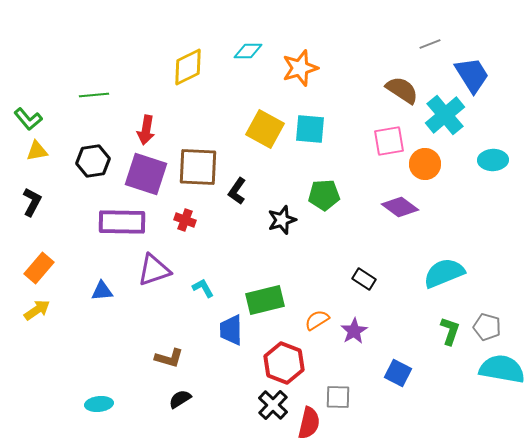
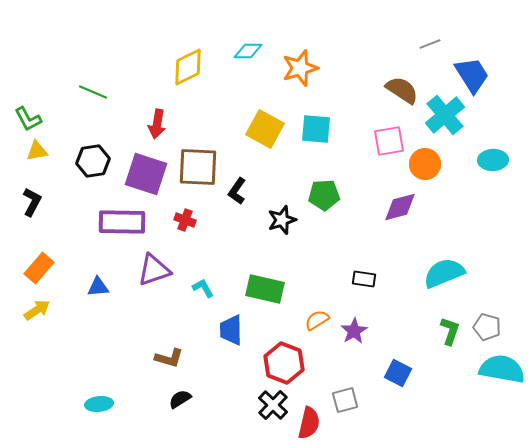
green line at (94, 95): moved 1 px left, 3 px up; rotated 28 degrees clockwise
green L-shape at (28, 119): rotated 12 degrees clockwise
cyan square at (310, 129): moved 6 px right
red arrow at (146, 130): moved 11 px right, 6 px up
purple diamond at (400, 207): rotated 51 degrees counterclockwise
black rectangle at (364, 279): rotated 25 degrees counterclockwise
blue triangle at (102, 291): moved 4 px left, 4 px up
green rectangle at (265, 300): moved 11 px up; rotated 27 degrees clockwise
gray square at (338, 397): moved 7 px right, 3 px down; rotated 16 degrees counterclockwise
